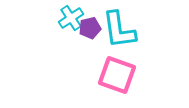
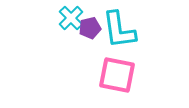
cyan cross: rotated 10 degrees counterclockwise
pink square: rotated 9 degrees counterclockwise
